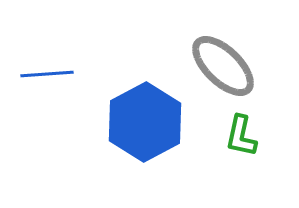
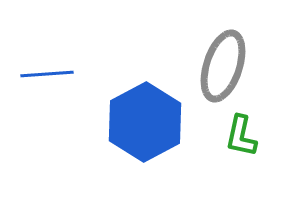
gray ellipse: rotated 64 degrees clockwise
